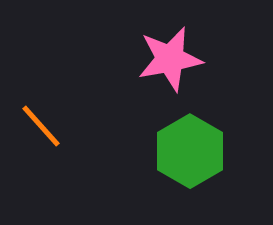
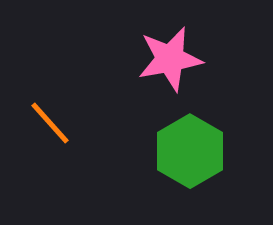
orange line: moved 9 px right, 3 px up
